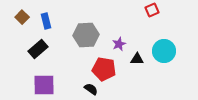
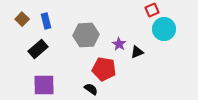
brown square: moved 2 px down
purple star: rotated 16 degrees counterclockwise
cyan circle: moved 22 px up
black triangle: moved 7 px up; rotated 24 degrees counterclockwise
